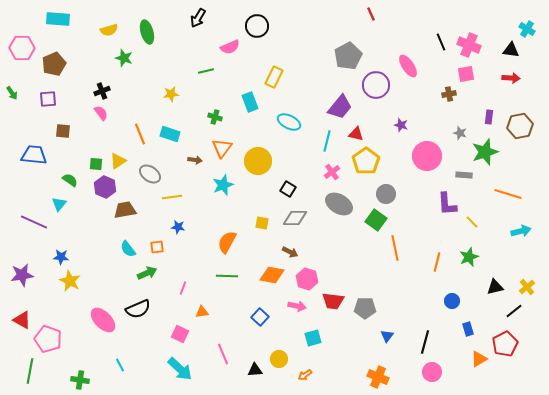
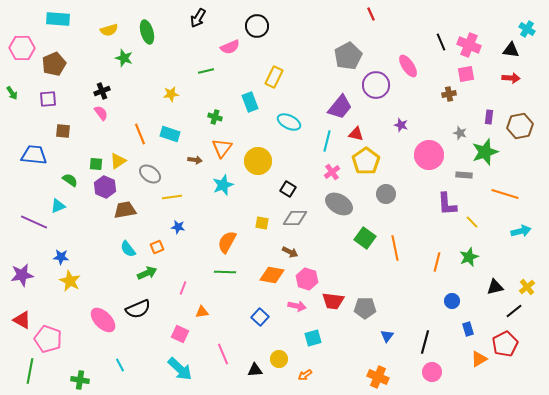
pink circle at (427, 156): moved 2 px right, 1 px up
orange line at (508, 194): moved 3 px left
cyan triangle at (59, 204): moved 1 px left, 2 px down; rotated 28 degrees clockwise
green square at (376, 220): moved 11 px left, 18 px down
orange square at (157, 247): rotated 16 degrees counterclockwise
green line at (227, 276): moved 2 px left, 4 px up
